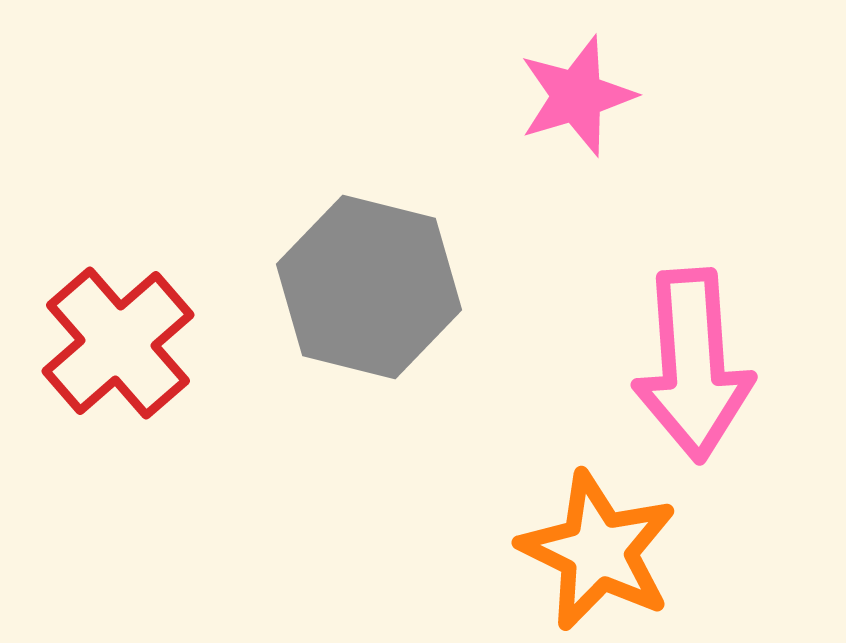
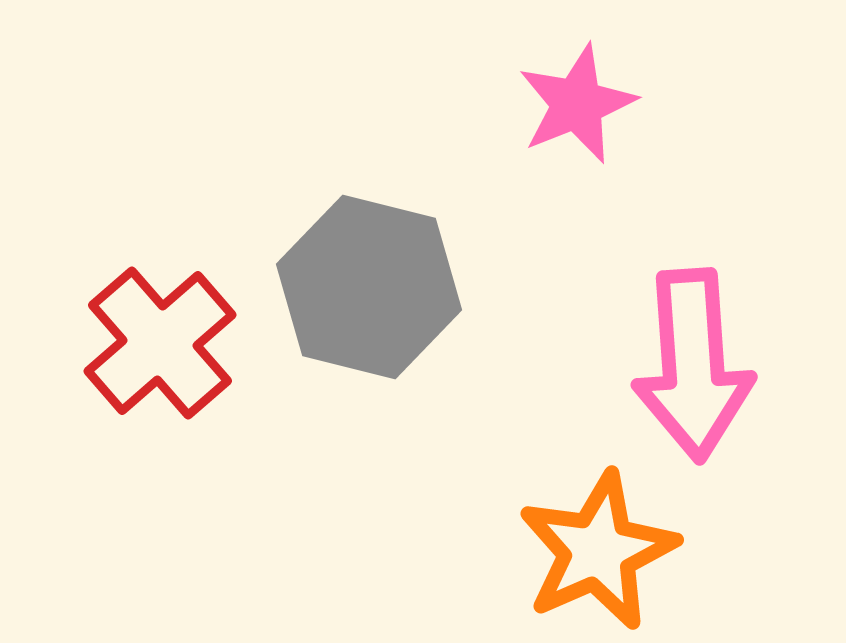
pink star: moved 8 px down; rotated 5 degrees counterclockwise
red cross: moved 42 px right
orange star: rotated 22 degrees clockwise
